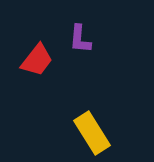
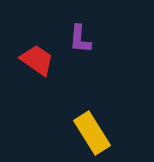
red trapezoid: rotated 93 degrees counterclockwise
